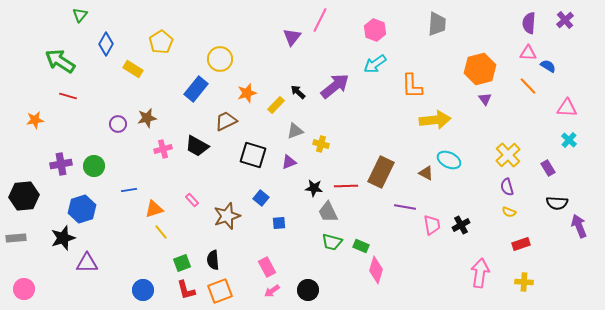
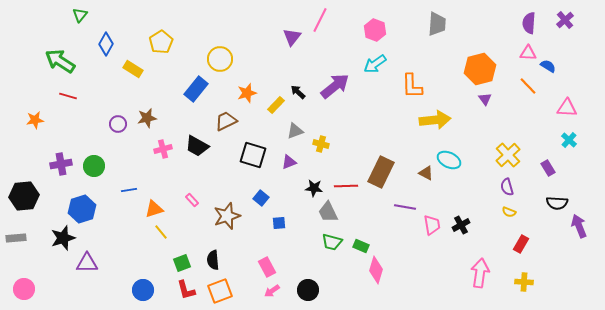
red rectangle at (521, 244): rotated 42 degrees counterclockwise
